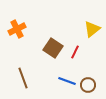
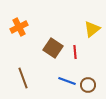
orange cross: moved 2 px right, 2 px up
red line: rotated 32 degrees counterclockwise
